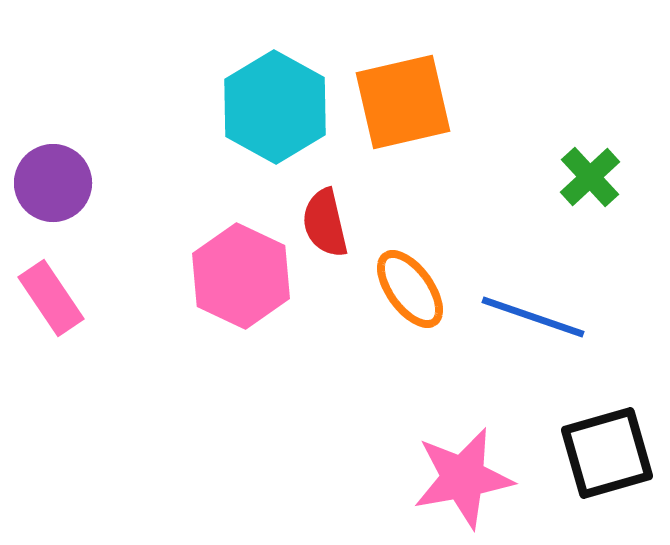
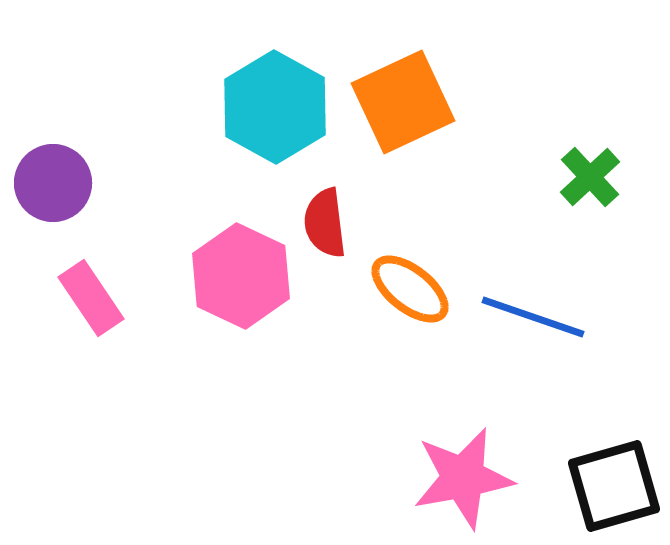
orange square: rotated 12 degrees counterclockwise
red semicircle: rotated 6 degrees clockwise
orange ellipse: rotated 16 degrees counterclockwise
pink rectangle: moved 40 px right
black square: moved 7 px right, 33 px down
